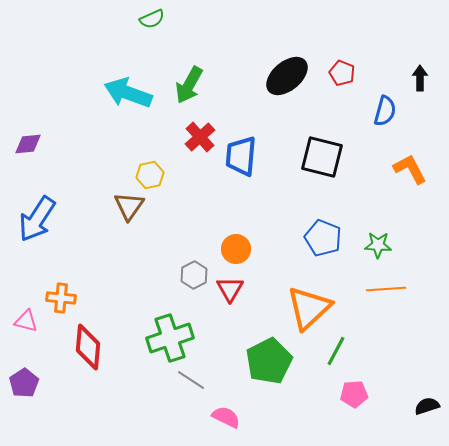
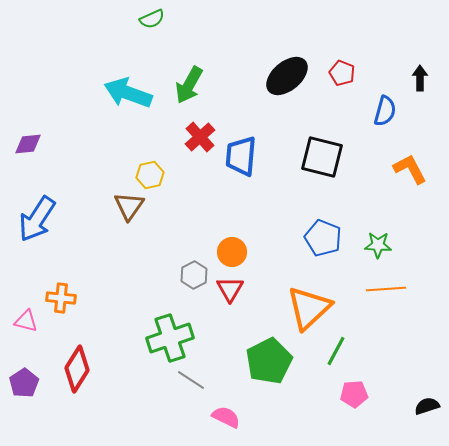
orange circle: moved 4 px left, 3 px down
red diamond: moved 11 px left, 22 px down; rotated 27 degrees clockwise
